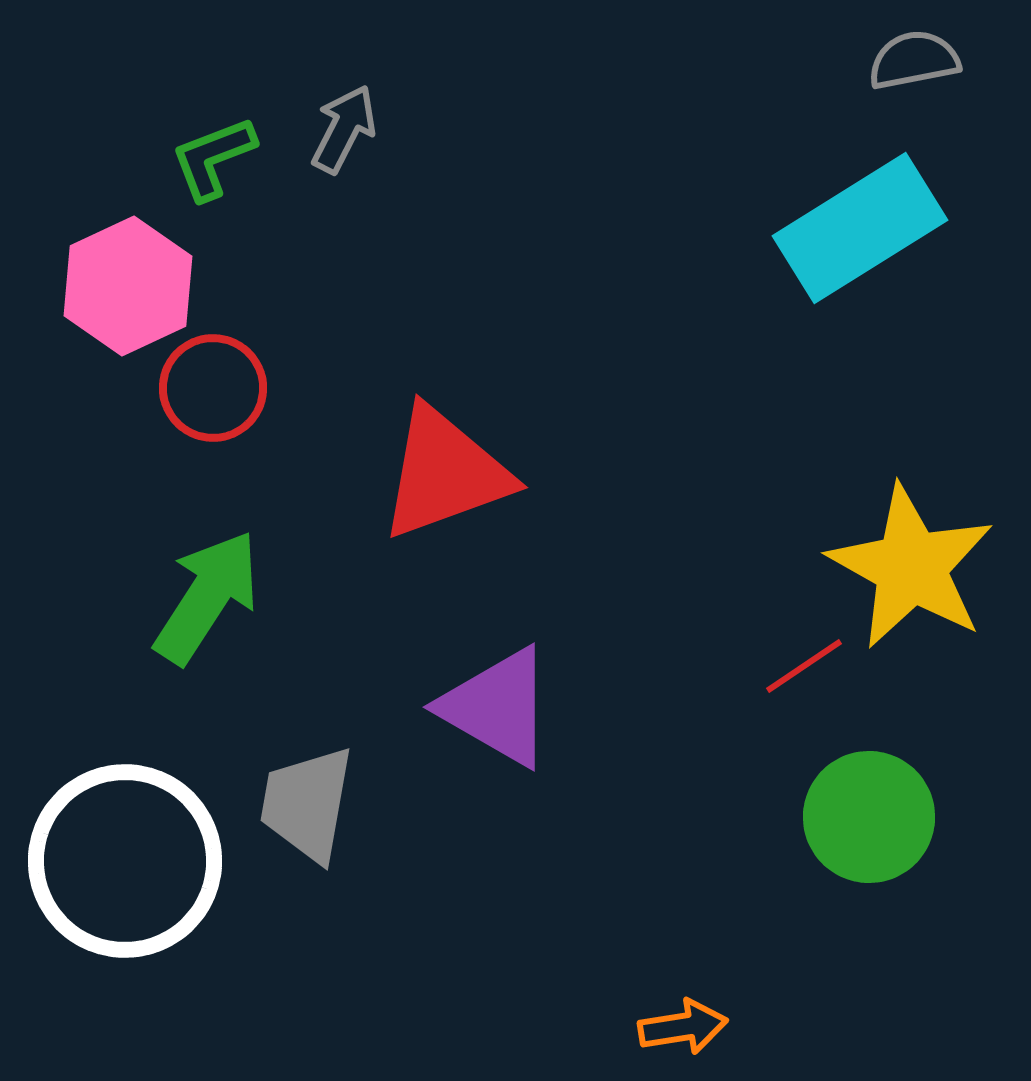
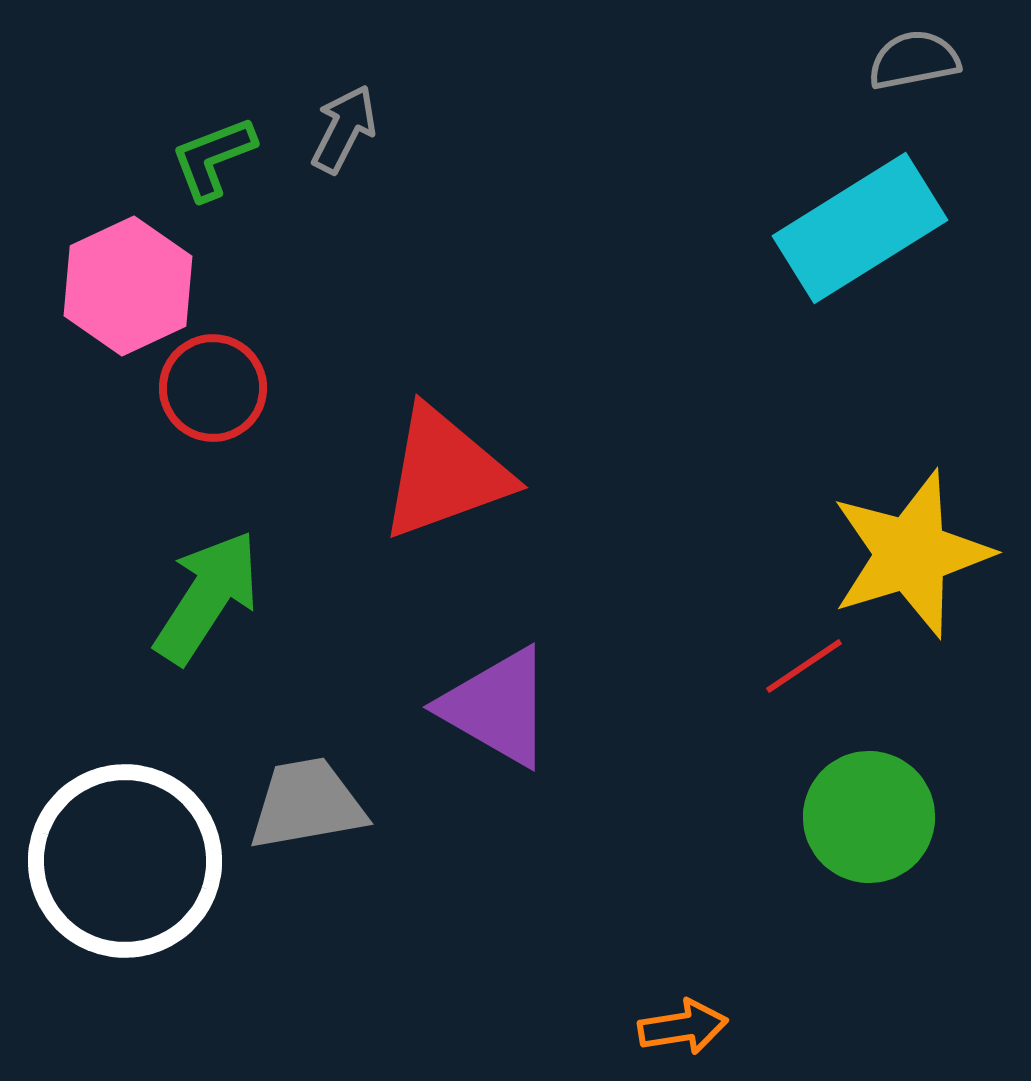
yellow star: moved 13 px up; rotated 26 degrees clockwise
gray trapezoid: rotated 70 degrees clockwise
